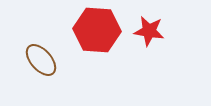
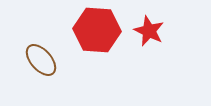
red star: rotated 16 degrees clockwise
